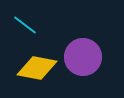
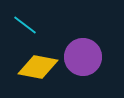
yellow diamond: moved 1 px right, 1 px up
